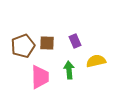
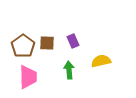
purple rectangle: moved 2 px left
brown pentagon: rotated 15 degrees counterclockwise
yellow semicircle: moved 5 px right
pink trapezoid: moved 12 px left
